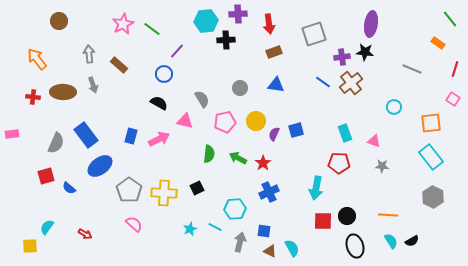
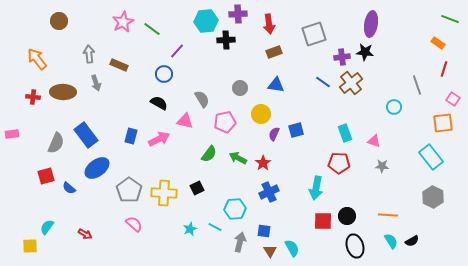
green line at (450, 19): rotated 30 degrees counterclockwise
pink star at (123, 24): moved 2 px up
brown rectangle at (119, 65): rotated 18 degrees counterclockwise
gray line at (412, 69): moved 5 px right, 16 px down; rotated 48 degrees clockwise
red line at (455, 69): moved 11 px left
gray arrow at (93, 85): moved 3 px right, 2 px up
yellow circle at (256, 121): moved 5 px right, 7 px up
orange square at (431, 123): moved 12 px right
green semicircle at (209, 154): rotated 30 degrees clockwise
blue ellipse at (100, 166): moved 3 px left, 2 px down
brown triangle at (270, 251): rotated 32 degrees clockwise
